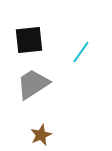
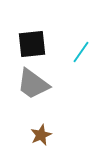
black square: moved 3 px right, 4 px down
gray trapezoid: rotated 111 degrees counterclockwise
